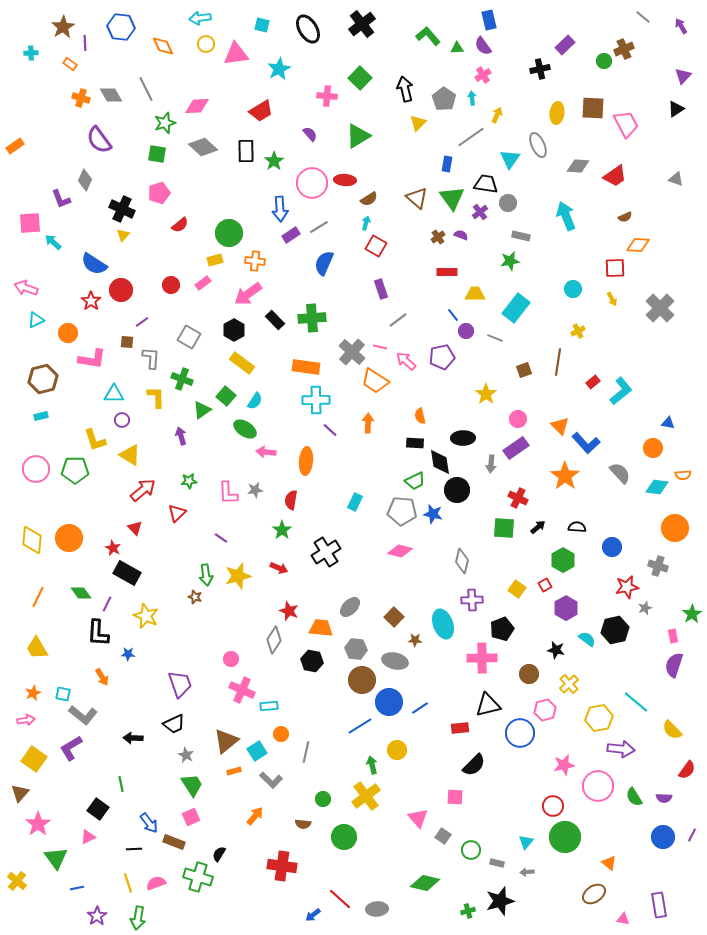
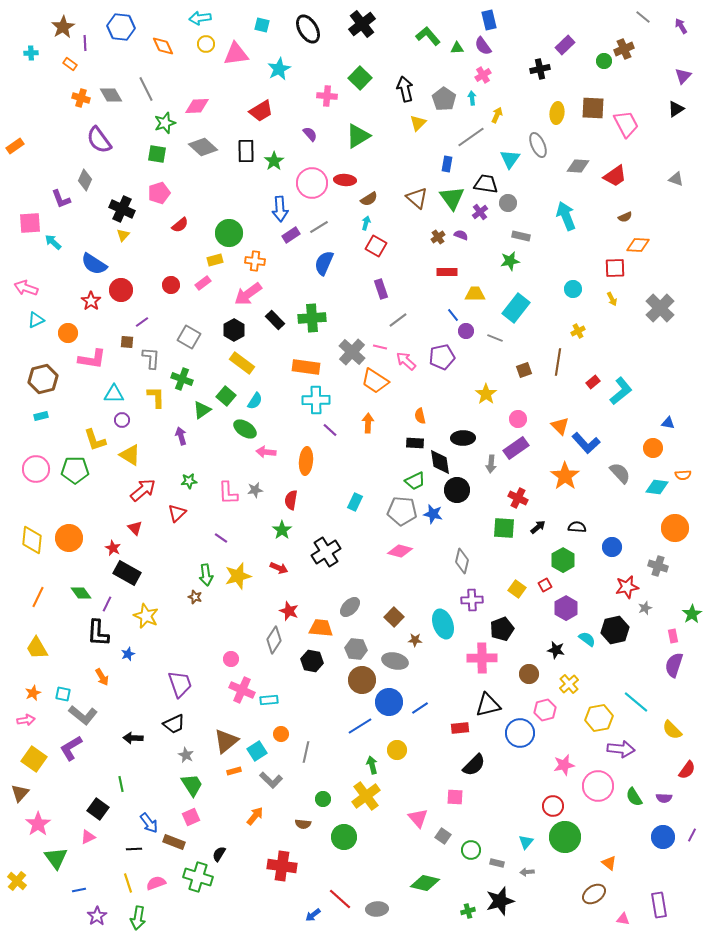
blue star at (128, 654): rotated 24 degrees counterclockwise
cyan rectangle at (269, 706): moved 6 px up
blue line at (77, 888): moved 2 px right, 2 px down
